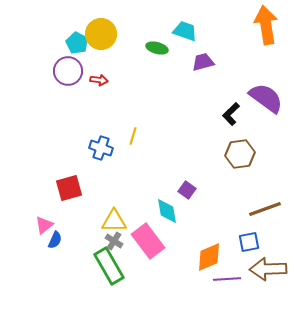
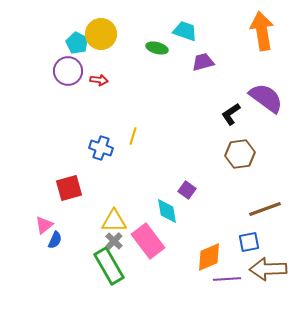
orange arrow: moved 4 px left, 6 px down
black L-shape: rotated 10 degrees clockwise
gray cross: rotated 12 degrees clockwise
